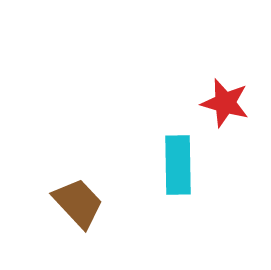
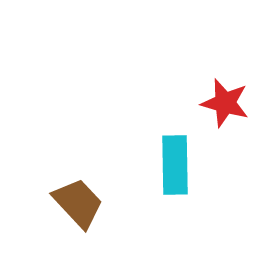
cyan rectangle: moved 3 px left
